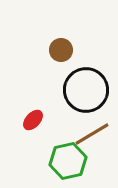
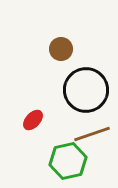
brown circle: moved 1 px up
brown line: rotated 12 degrees clockwise
